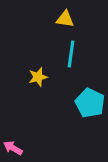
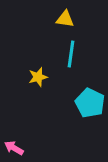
pink arrow: moved 1 px right
